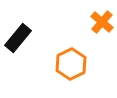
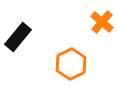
black rectangle: moved 1 px up
